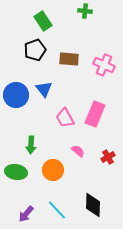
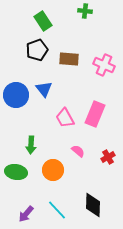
black pentagon: moved 2 px right
